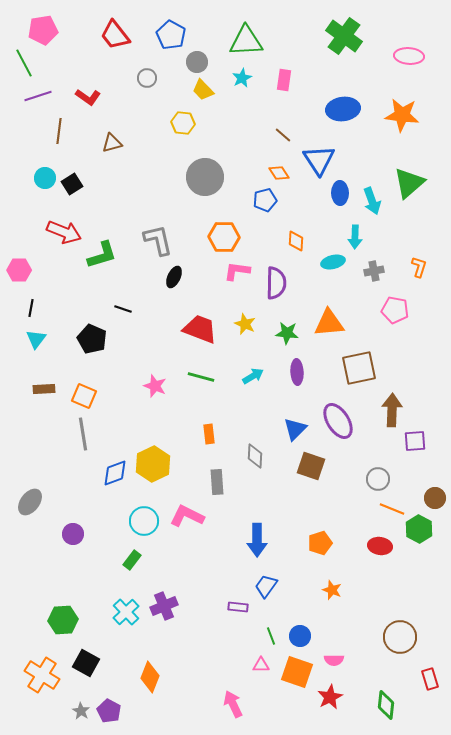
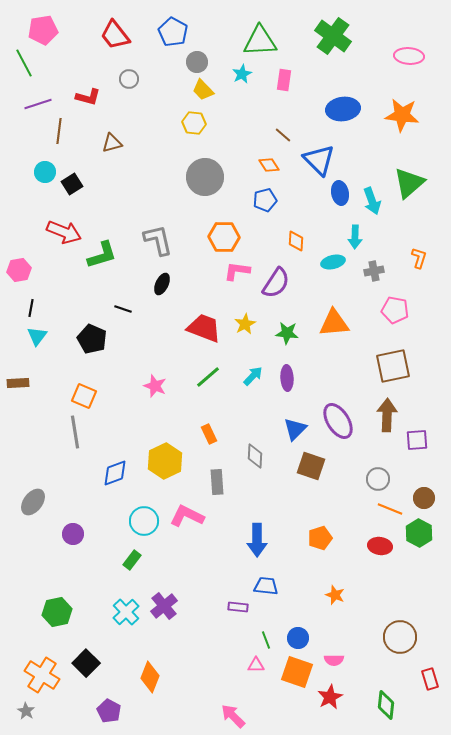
blue pentagon at (171, 35): moved 2 px right, 3 px up
green cross at (344, 36): moved 11 px left
green triangle at (246, 41): moved 14 px right
gray circle at (147, 78): moved 18 px left, 1 px down
cyan star at (242, 78): moved 4 px up
purple line at (38, 96): moved 8 px down
red L-shape at (88, 97): rotated 20 degrees counterclockwise
yellow hexagon at (183, 123): moved 11 px right
blue triangle at (319, 160): rotated 12 degrees counterclockwise
orange diamond at (279, 173): moved 10 px left, 8 px up
cyan circle at (45, 178): moved 6 px up
blue ellipse at (340, 193): rotated 10 degrees counterclockwise
orange L-shape at (419, 267): moved 9 px up
pink hexagon at (19, 270): rotated 10 degrees counterclockwise
black ellipse at (174, 277): moved 12 px left, 7 px down
purple semicircle at (276, 283): rotated 32 degrees clockwise
orange triangle at (329, 323): moved 5 px right
yellow star at (245, 324): rotated 20 degrees clockwise
red trapezoid at (200, 329): moved 4 px right, 1 px up
cyan triangle at (36, 339): moved 1 px right, 3 px up
brown square at (359, 368): moved 34 px right, 2 px up
purple ellipse at (297, 372): moved 10 px left, 6 px down
cyan arrow at (253, 376): rotated 15 degrees counterclockwise
green line at (201, 377): moved 7 px right; rotated 56 degrees counterclockwise
brown rectangle at (44, 389): moved 26 px left, 6 px up
brown arrow at (392, 410): moved 5 px left, 5 px down
gray line at (83, 434): moved 8 px left, 2 px up
orange rectangle at (209, 434): rotated 18 degrees counterclockwise
purple square at (415, 441): moved 2 px right, 1 px up
yellow hexagon at (153, 464): moved 12 px right, 3 px up
brown circle at (435, 498): moved 11 px left
gray ellipse at (30, 502): moved 3 px right
orange line at (392, 509): moved 2 px left
green hexagon at (419, 529): moved 4 px down
orange pentagon at (320, 543): moved 5 px up
blue trapezoid at (266, 586): rotated 60 degrees clockwise
orange star at (332, 590): moved 3 px right, 5 px down
purple cross at (164, 606): rotated 16 degrees counterclockwise
green hexagon at (63, 620): moved 6 px left, 8 px up; rotated 8 degrees counterclockwise
green line at (271, 636): moved 5 px left, 4 px down
blue circle at (300, 636): moved 2 px left, 2 px down
black square at (86, 663): rotated 16 degrees clockwise
pink triangle at (261, 665): moved 5 px left
pink arrow at (233, 704): moved 12 px down; rotated 20 degrees counterclockwise
gray star at (81, 711): moved 55 px left
